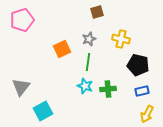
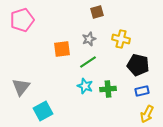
orange square: rotated 18 degrees clockwise
green line: rotated 48 degrees clockwise
